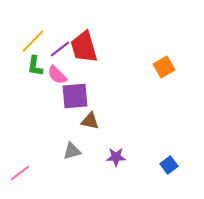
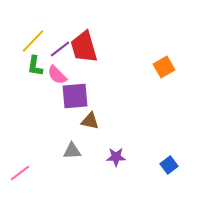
gray triangle: rotated 12 degrees clockwise
